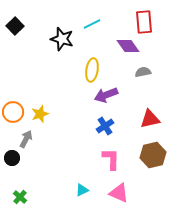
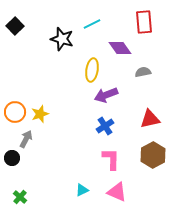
purple diamond: moved 8 px left, 2 px down
orange circle: moved 2 px right
brown hexagon: rotated 15 degrees counterclockwise
pink triangle: moved 2 px left, 1 px up
